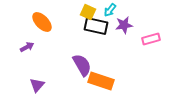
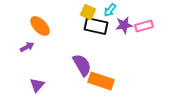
orange ellipse: moved 2 px left, 4 px down
pink rectangle: moved 7 px left, 13 px up
